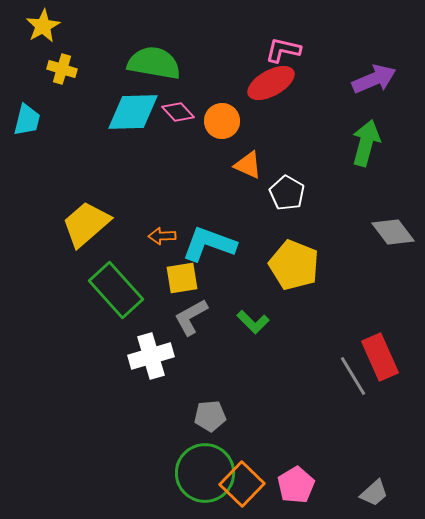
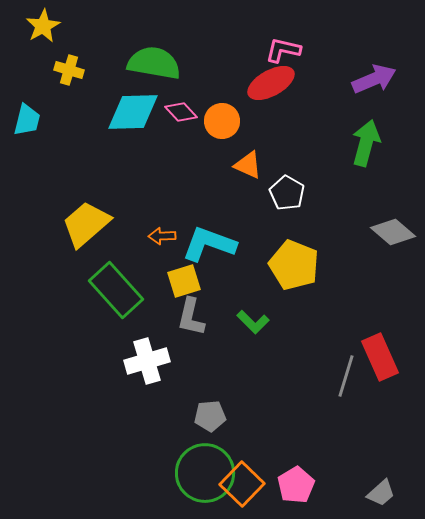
yellow cross: moved 7 px right, 1 px down
pink diamond: moved 3 px right
gray diamond: rotated 12 degrees counterclockwise
yellow square: moved 2 px right, 3 px down; rotated 8 degrees counterclockwise
gray L-shape: rotated 48 degrees counterclockwise
white cross: moved 4 px left, 5 px down
gray line: moved 7 px left; rotated 48 degrees clockwise
gray trapezoid: moved 7 px right
